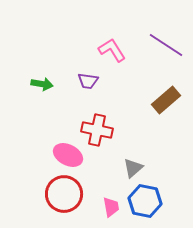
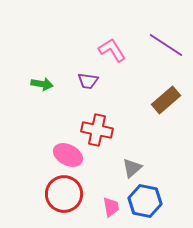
gray triangle: moved 1 px left
